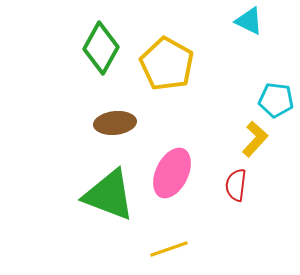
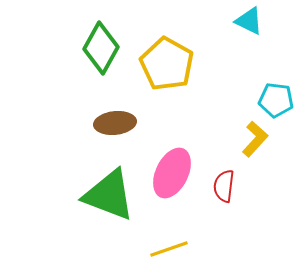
red semicircle: moved 12 px left, 1 px down
